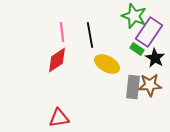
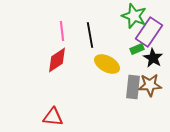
pink line: moved 1 px up
green rectangle: rotated 56 degrees counterclockwise
black star: moved 2 px left
red triangle: moved 6 px left, 1 px up; rotated 15 degrees clockwise
